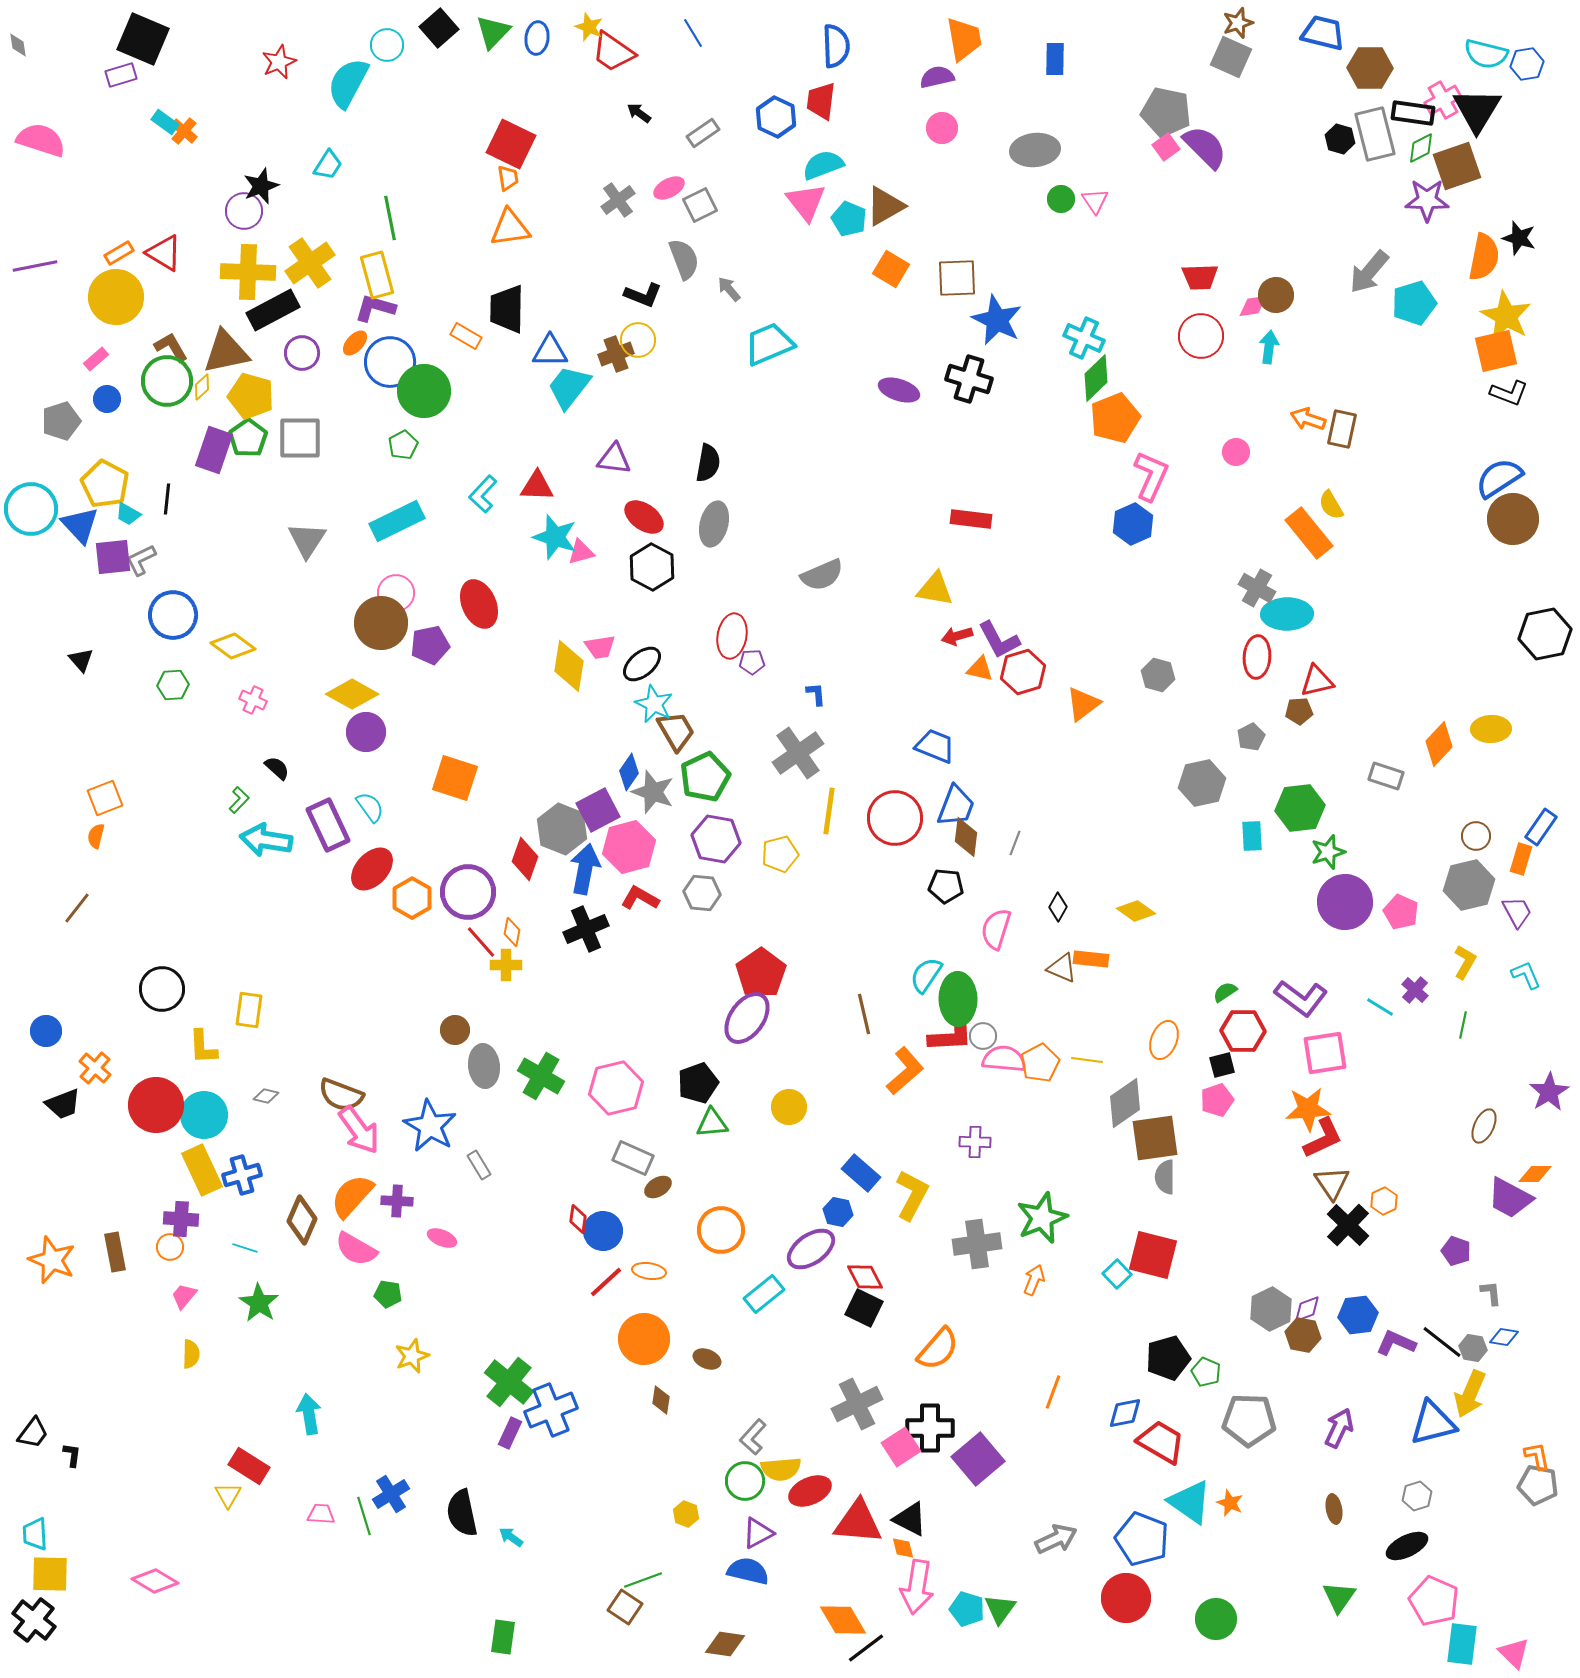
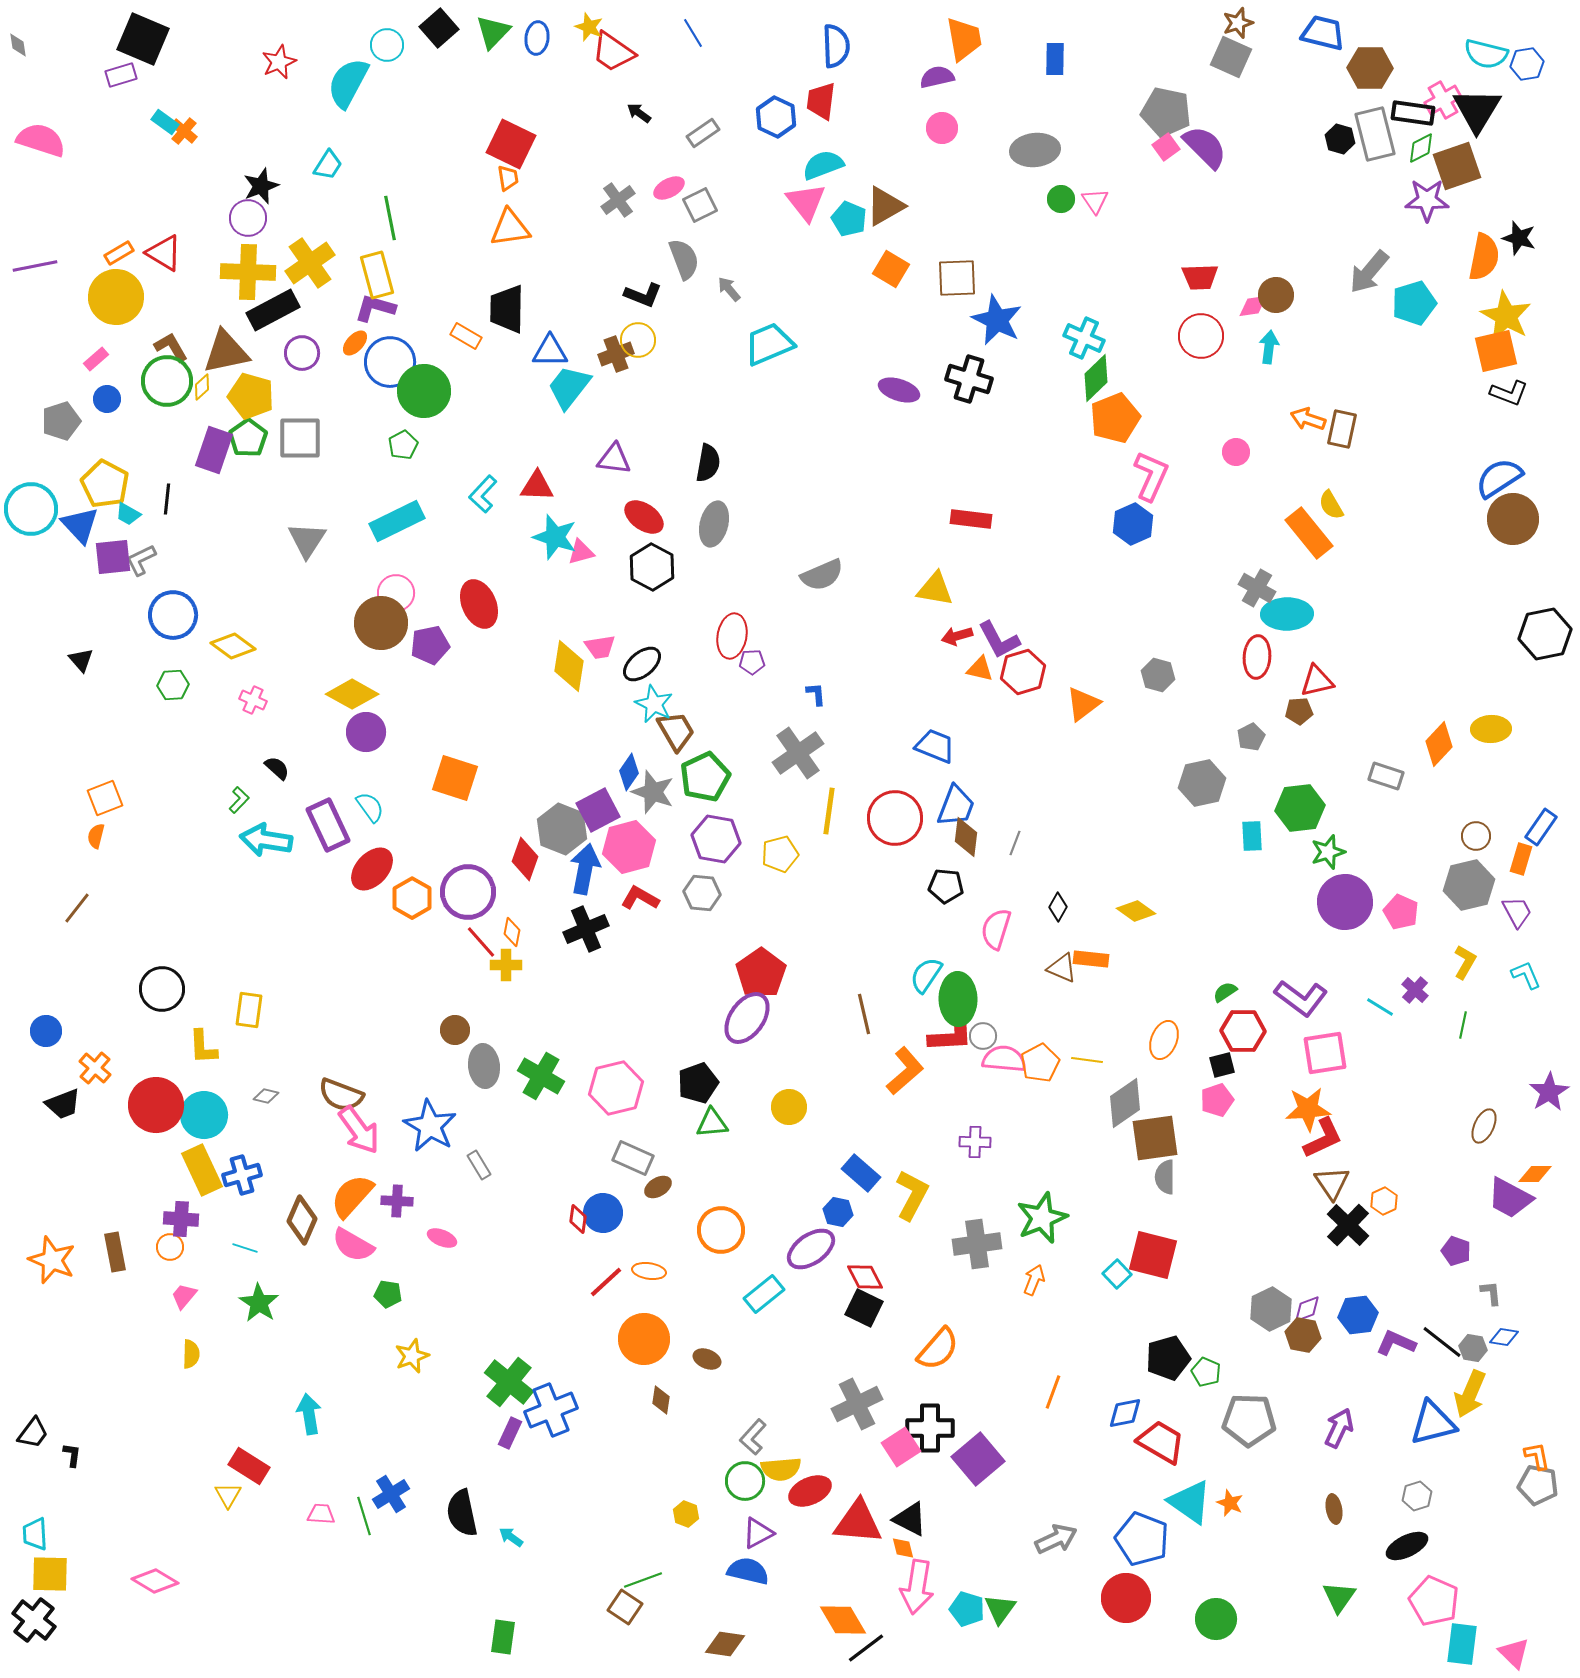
purple circle at (244, 211): moved 4 px right, 7 px down
blue circle at (603, 1231): moved 18 px up
pink semicircle at (356, 1249): moved 3 px left, 4 px up
